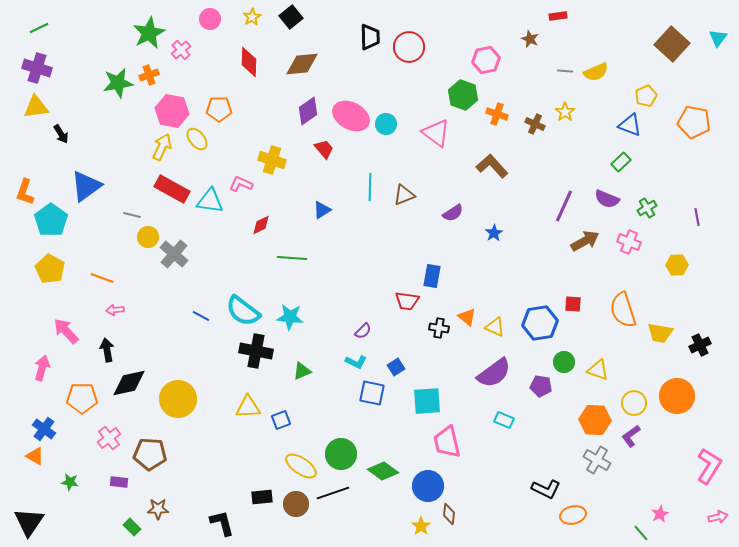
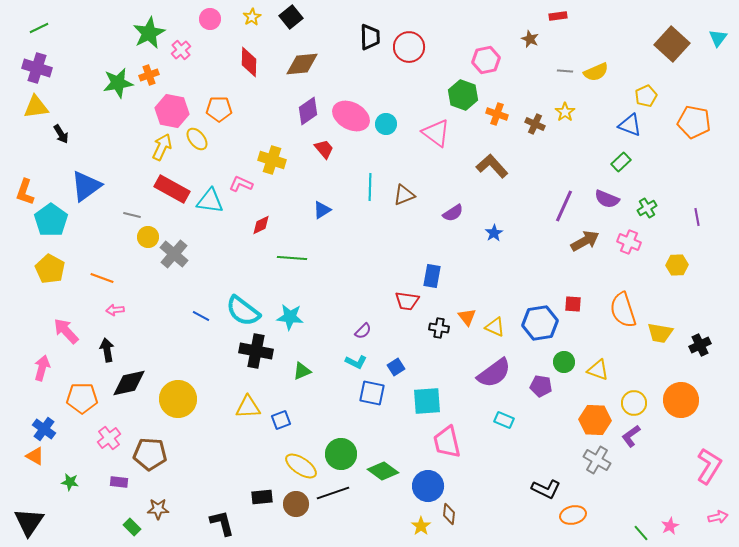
orange triangle at (467, 317): rotated 12 degrees clockwise
orange circle at (677, 396): moved 4 px right, 4 px down
pink star at (660, 514): moved 10 px right, 12 px down
